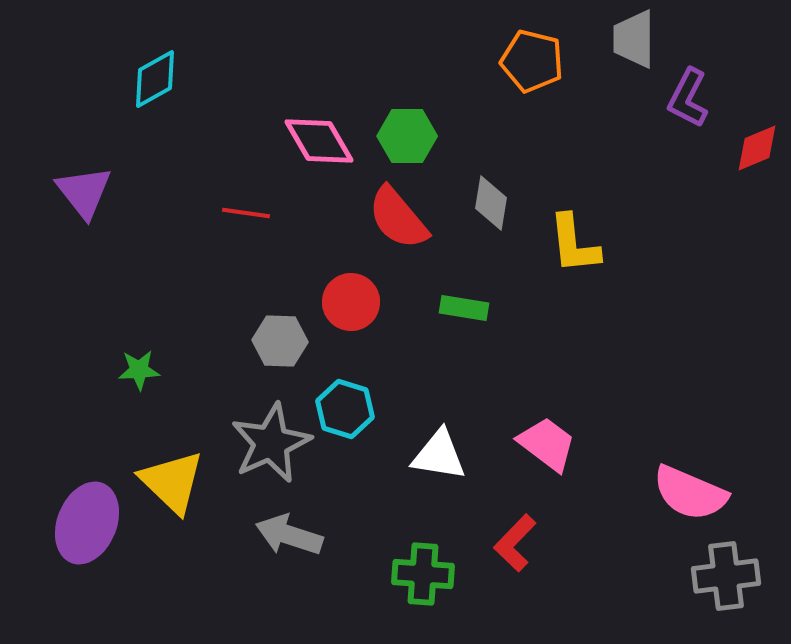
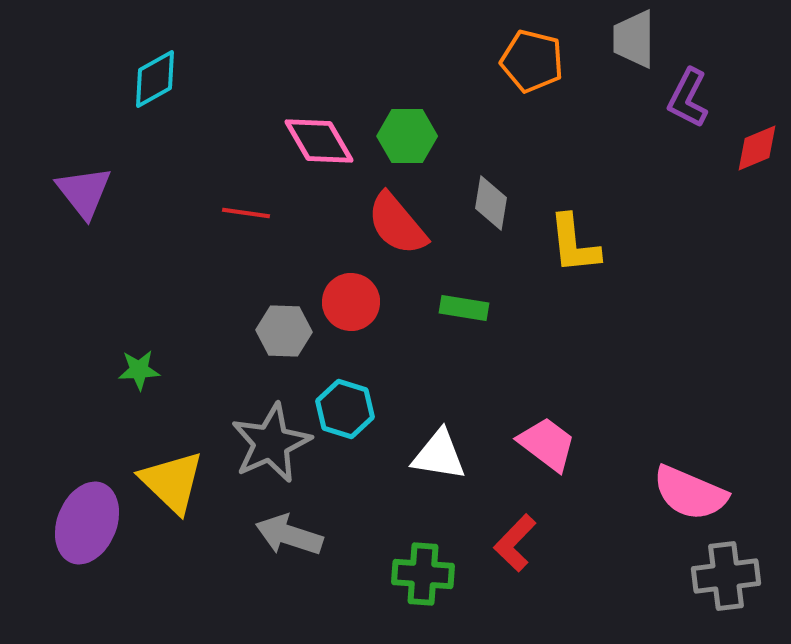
red semicircle: moved 1 px left, 6 px down
gray hexagon: moved 4 px right, 10 px up
